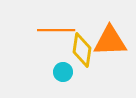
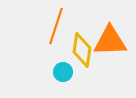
orange line: moved 4 px up; rotated 72 degrees counterclockwise
